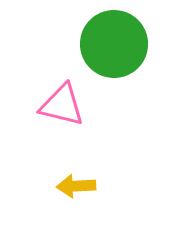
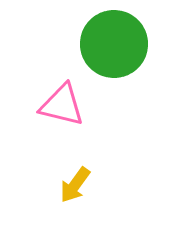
yellow arrow: moved 1 px left, 1 px up; rotated 51 degrees counterclockwise
